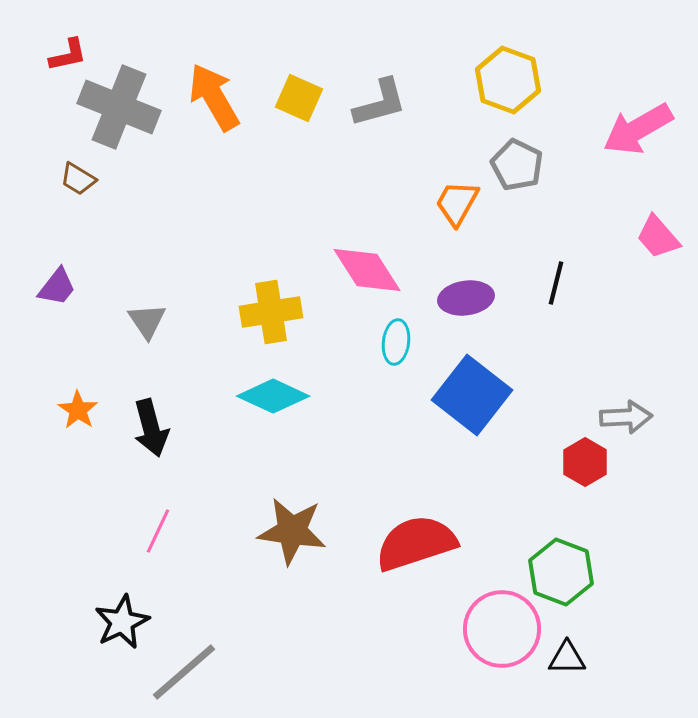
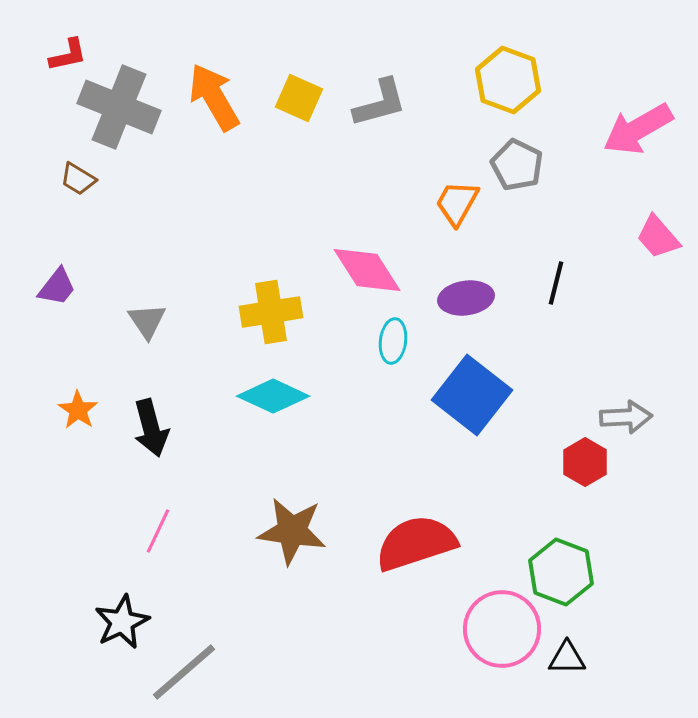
cyan ellipse: moved 3 px left, 1 px up
